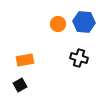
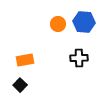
black cross: rotated 18 degrees counterclockwise
black square: rotated 16 degrees counterclockwise
